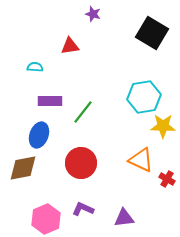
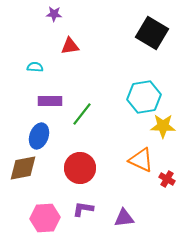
purple star: moved 39 px left; rotated 14 degrees counterclockwise
green line: moved 1 px left, 2 px down
blue ellipse: moved 1 px down
red circle: moved 1 px left, 5 px down
purple L-shape: rotated 15 degrees counterclockwise
pink hexagon: moved 1 px left, 1 px up; rotated 20 degrees clockwise
